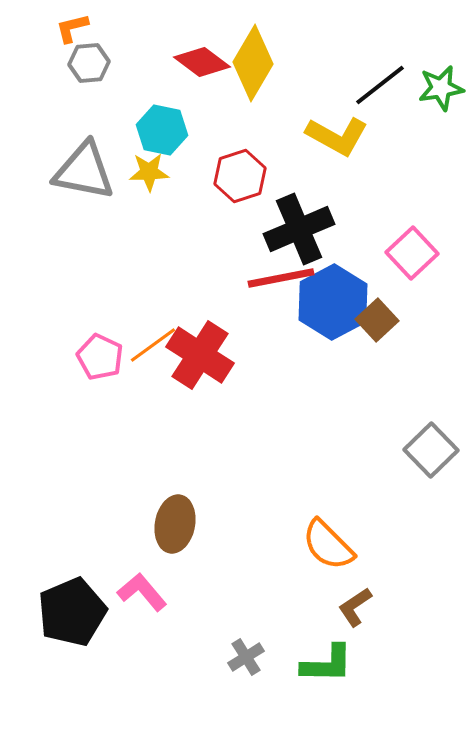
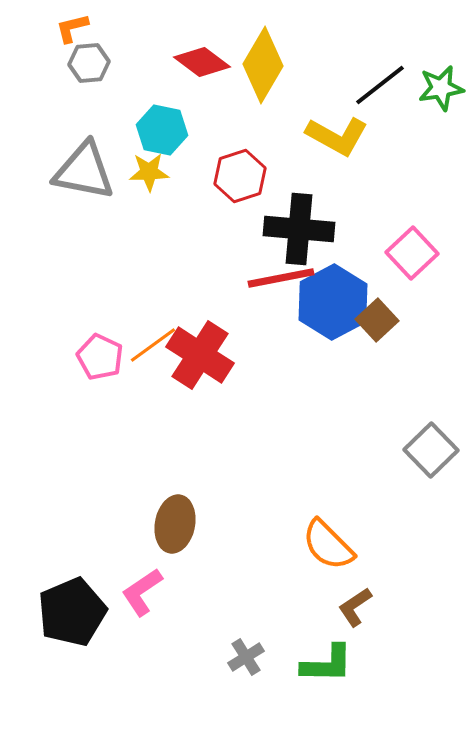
yellow diamond: moved 10 px right, 2 px down
black cross: rotated 28 degrees clockwise
pink L-shape: rotated 84 degrees counterclockwise
